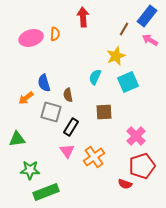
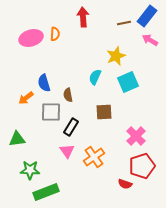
brown line: moved 6 px up; rotated 48 degrees clockwise
gray square: rotated 15 degrees counterclockwise
